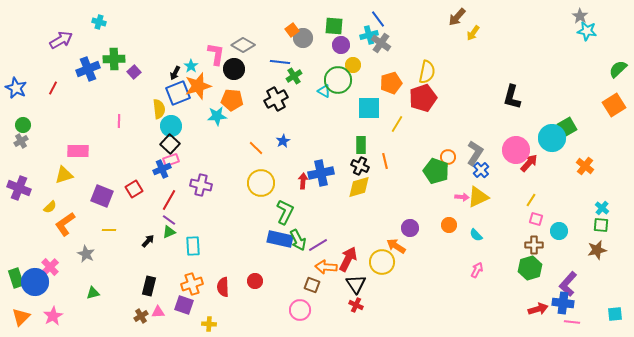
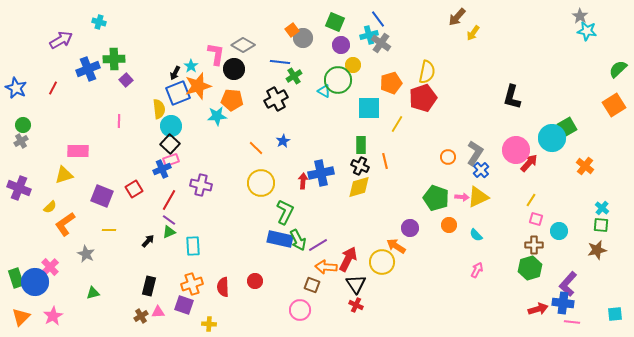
green square at (334, 26): moved 1 px right, 4 px up; rotated 18 degrees clockwise
purple square at (134, 72): moved 8 px left, 8 px down
green pentagon at (436, 171): moved 27 px down
